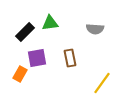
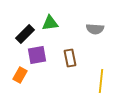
black rectangle: moved 2 px down
purple square: moved 3 px up
orange rectangle: moved 1 px down
yellow line: moved 1 px left, 2 px up; rotated 30 degrees counterclockwise
